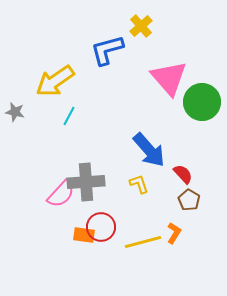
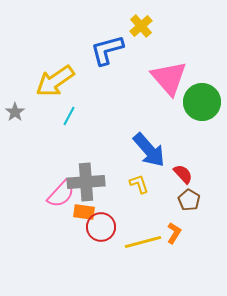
gray star: rotated 24 degrees clockwise
orange rectangle: moved 23 px up
